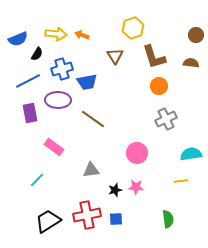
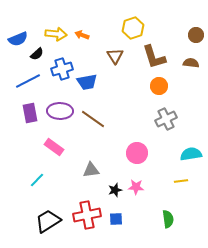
black semicircle: rotated 16 degrees clockwise
purple ellipse: moved 2 px right, 11 px down
